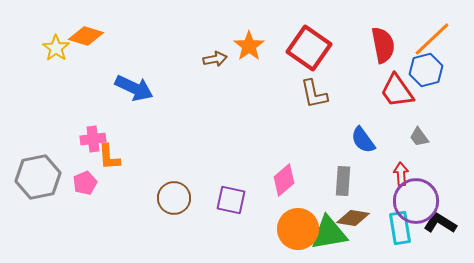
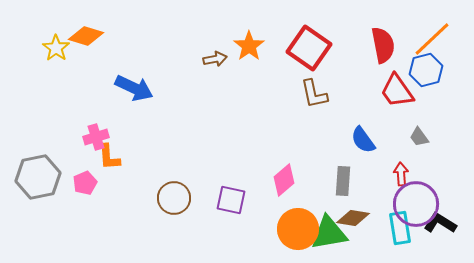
pink cross: moved 3 px right, 2 px up; rotated 10 degrees counterclockwise
purple circle: moved 3 px down
